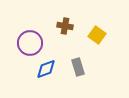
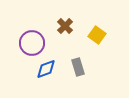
brown cross: rotated 35 degrees clockwise
purple circle: moved 2 px right
